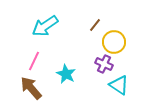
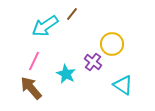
brown line: moved 23 px left, 11 px up
yellow circle: moved 2 px left, 2 px down
purple cross: moved 11 px left, 2 px up; rotated 12 degrees clockwise
cyan triangle: moved 4 px right
